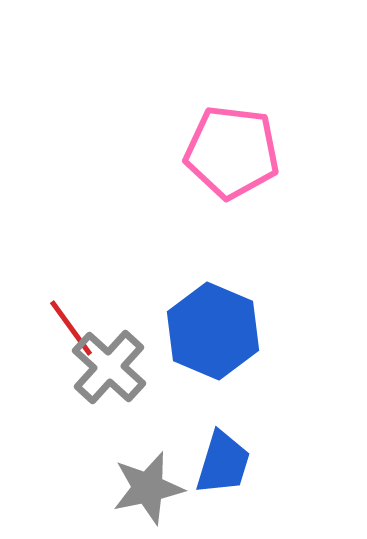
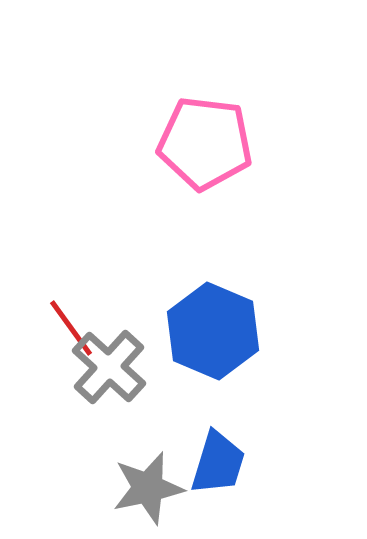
pink pentagon: moved 27 px left, 9 px up
blue trapezoid: moved 5 px left
